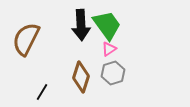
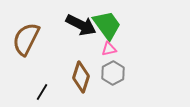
black arrow: rotated 60 degrees counterclockwise
pink triangle: rotated 21 degrees clockwise
gray hexagon: rotated 10 degrees counterclockwise
